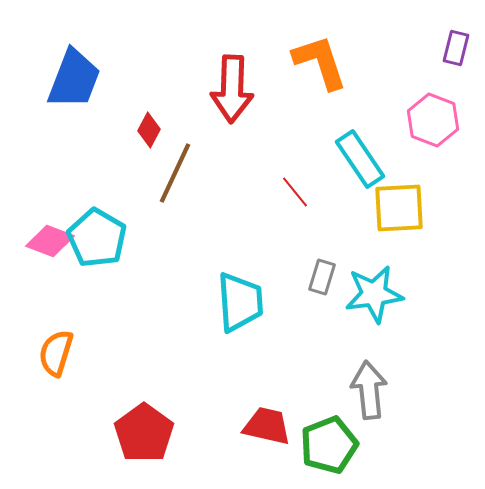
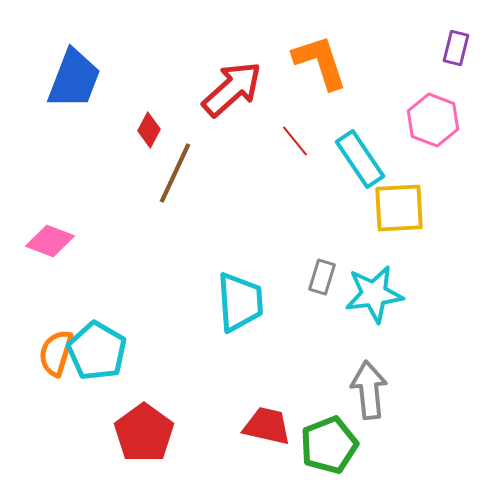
red arrow: rotated 134 degrees counterclockwise
red line: moved 51 px up
cyan pentagon: moved 113 px down
